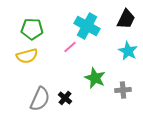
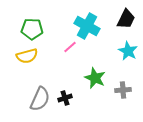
black cross: rotated 32 degrees clockwise
